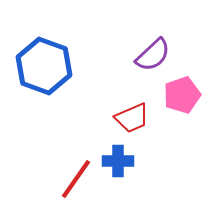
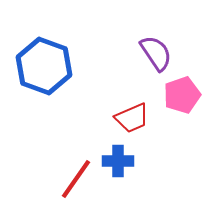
purple semicircle: moved 3 px right, 2 px up; rotated 81 degrees counterclockwise
